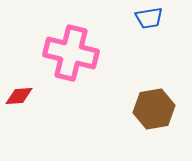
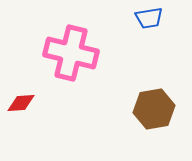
red diamond: moved 2 px right, 7 px down
